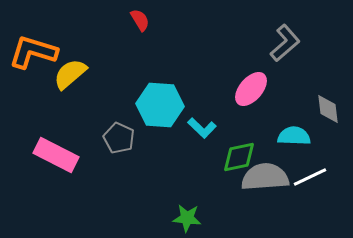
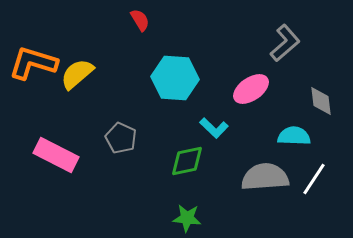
orange L-shape: moved 11 px down
yellow semicircle: moved 7 px right
pink ellipse: rotated 15 degrees clockwise
cyan hexagon: moved 15 px right, 27 px up
gray diamond: moved 7 px left, 8 px up
cyan L-shape: moved 12 px right
gray pentagon: moved 2 px right
green diamond: moved 52 px left, 4 px down
white line: moved 4 px right, 2 px down; rotated 32 degrees counterclockwise
